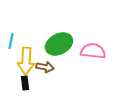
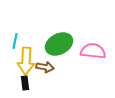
cyan line: moved 4 px right
